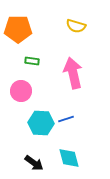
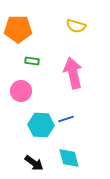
cyan hexagon: moved 2 px down
